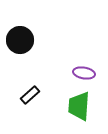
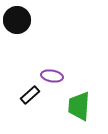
black circle: moved 3 px left, 20 px up
purple ellipse: moved 32 px left, 3 px down
